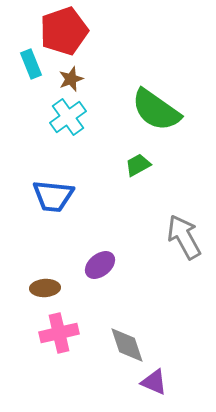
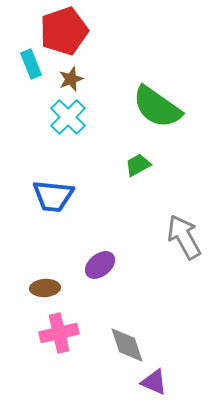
green semicircle: moved 1 px right, 3 px up
cyan cross: rotated 9 degrees counterclockwise
